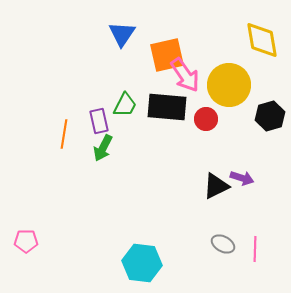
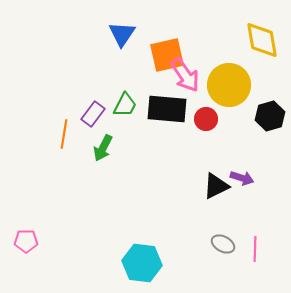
black rectangle: moved 2 px down
purple rectangle: moved 6 px left, 7 px up; rotated 50 degrees clockwise
